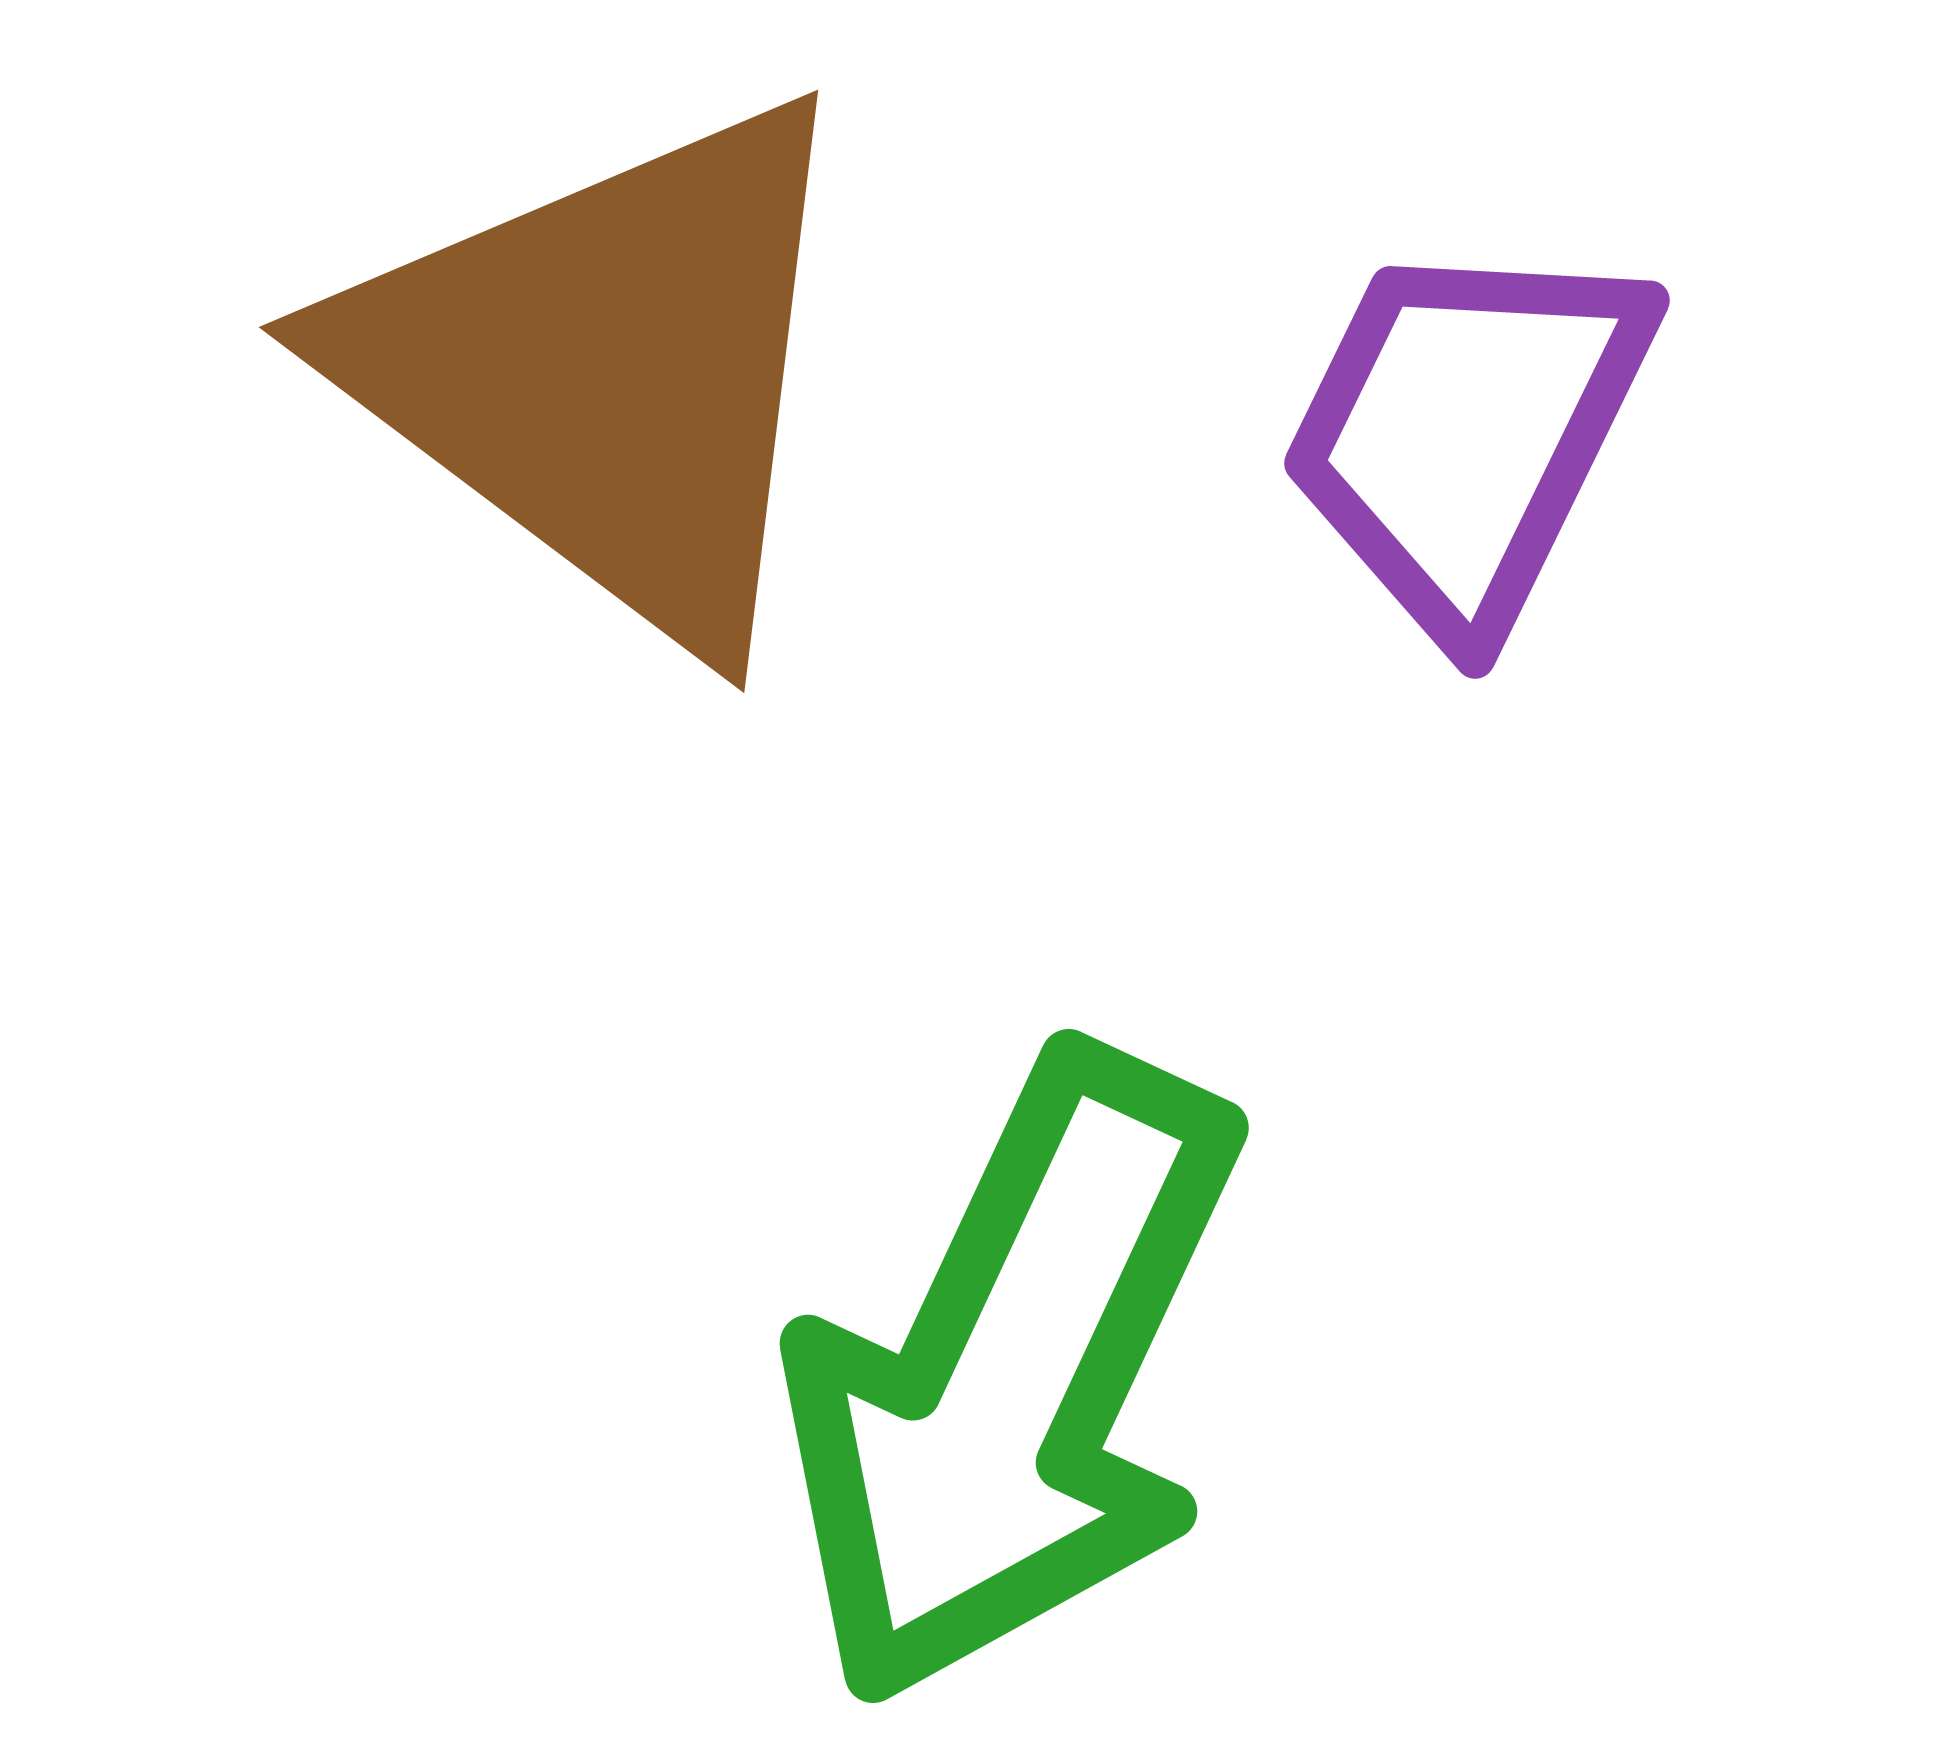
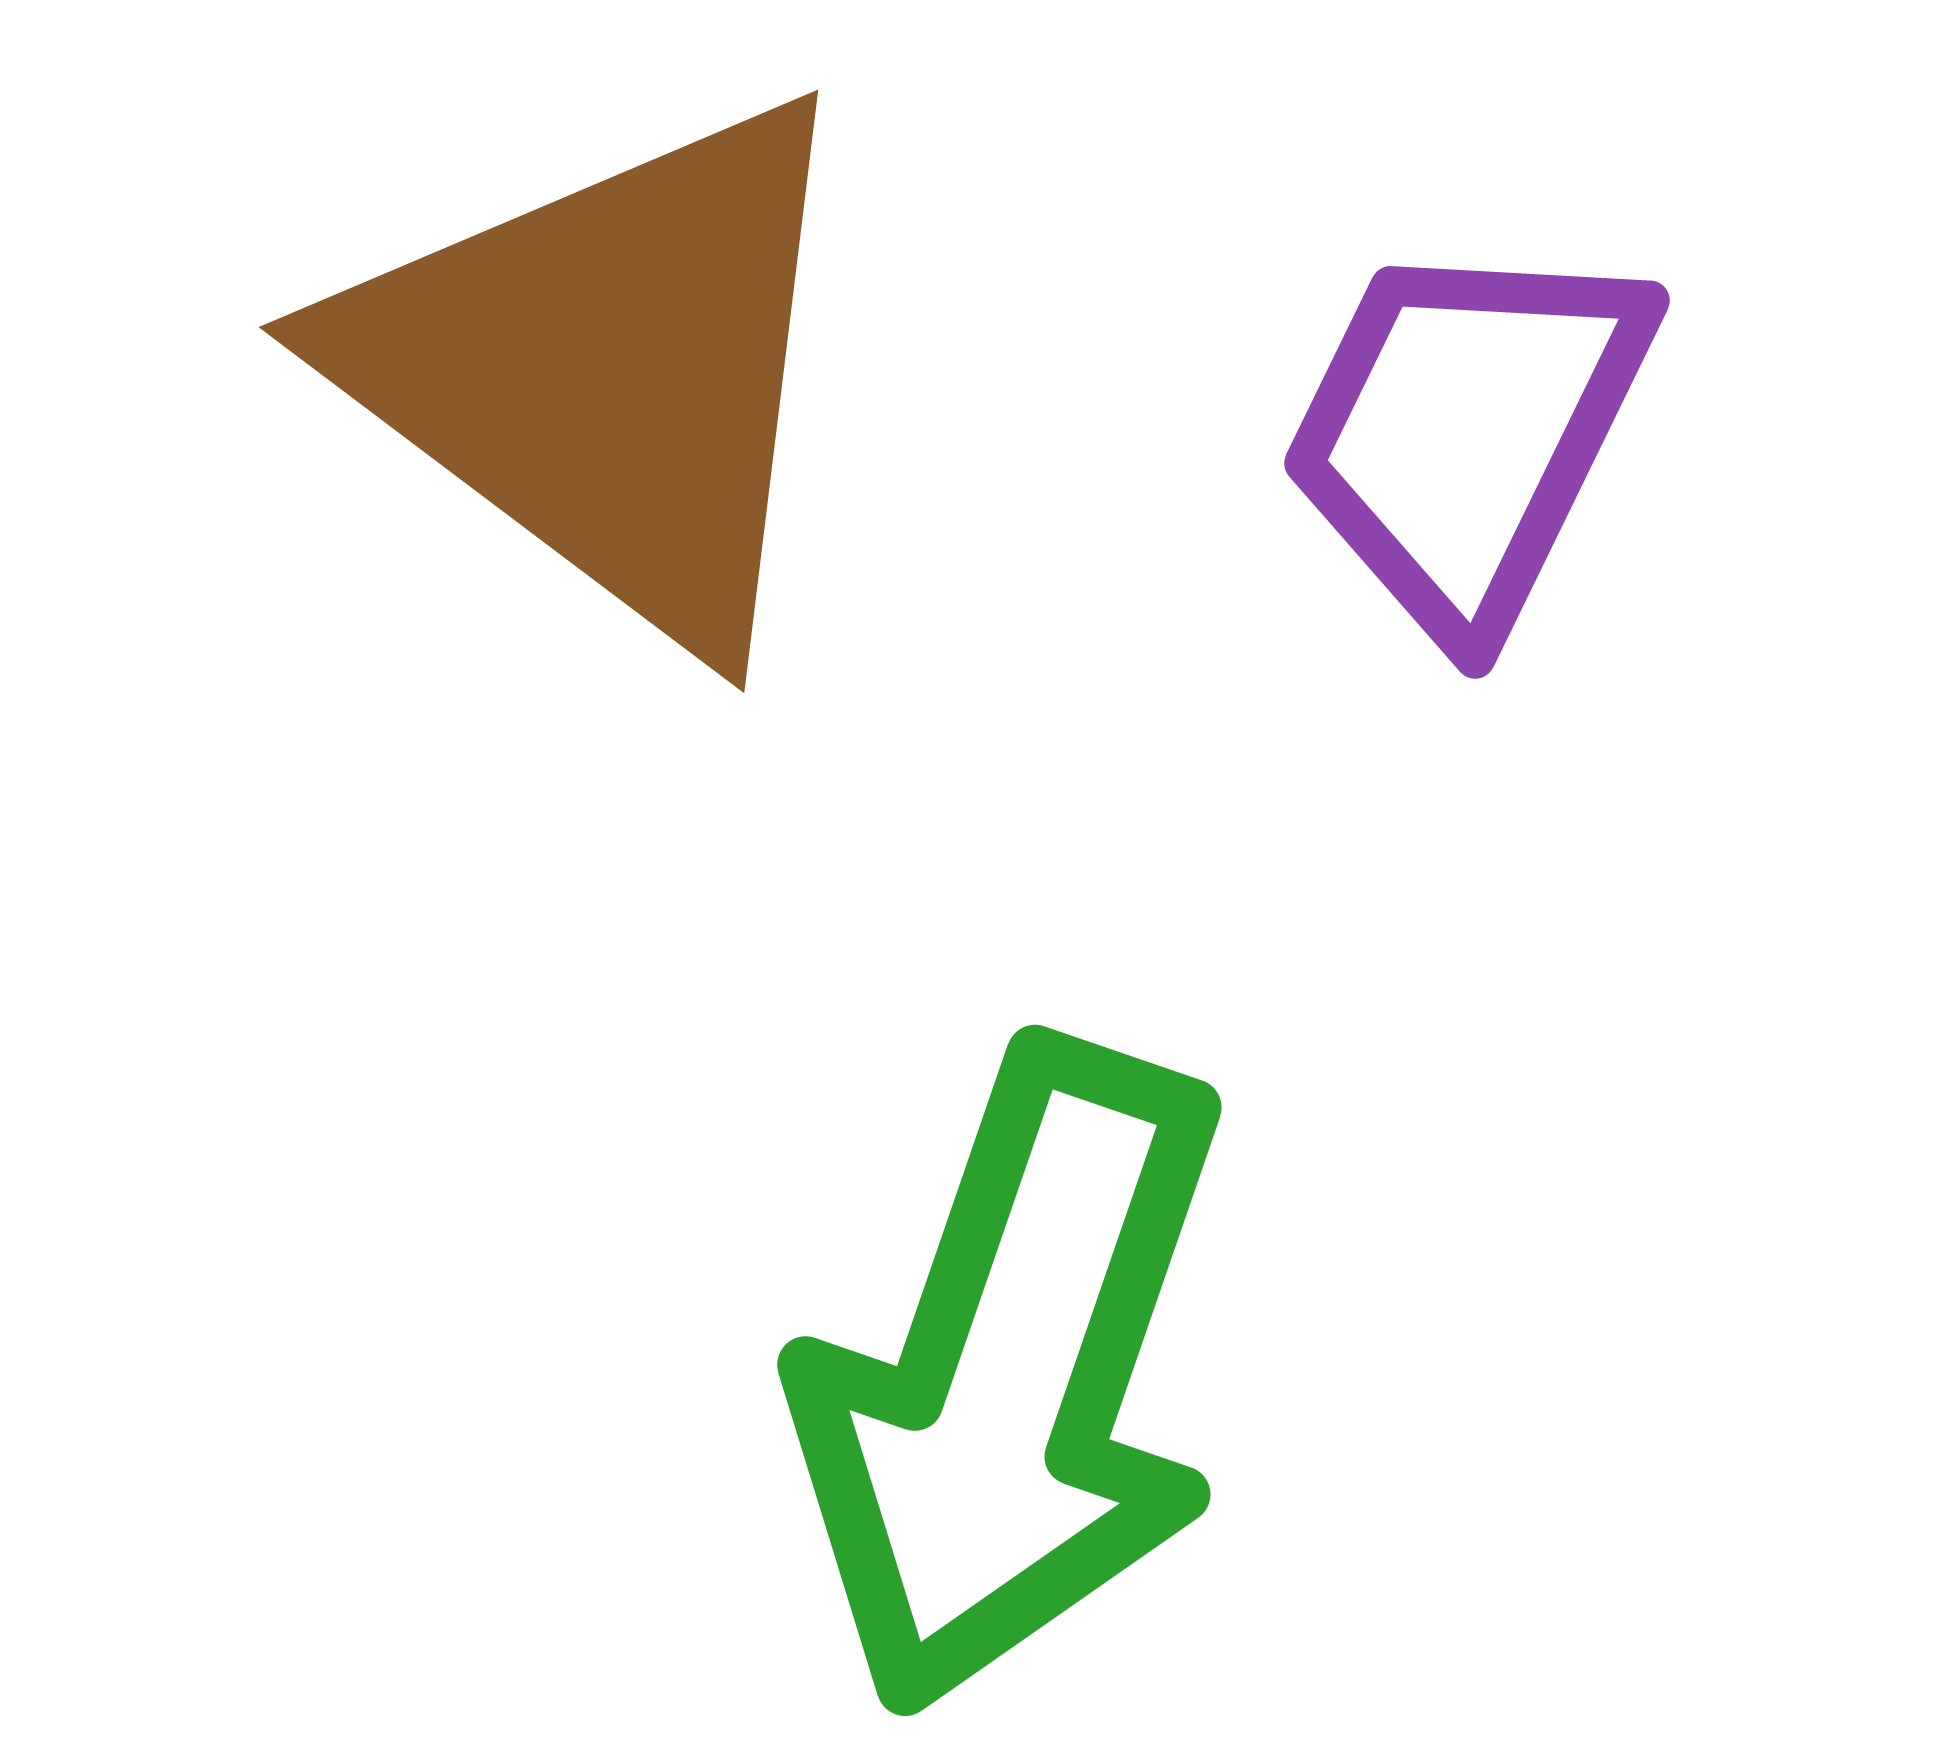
green arrow: rotated 6 degrees counterclockwise
